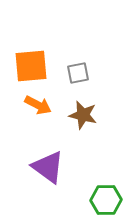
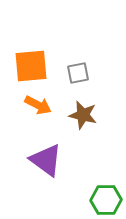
purple triangle: moved 2 px left, 7 px up
